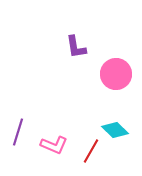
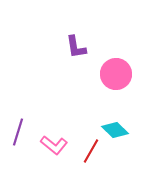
pink L-shape: rotated 16 degrees clockwise
